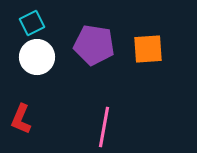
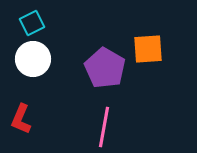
purple pentagon: moved 11 px right, 23 px down; rotated 21 degrees clockwise
white circle: moved 4 px left, 2 px down
